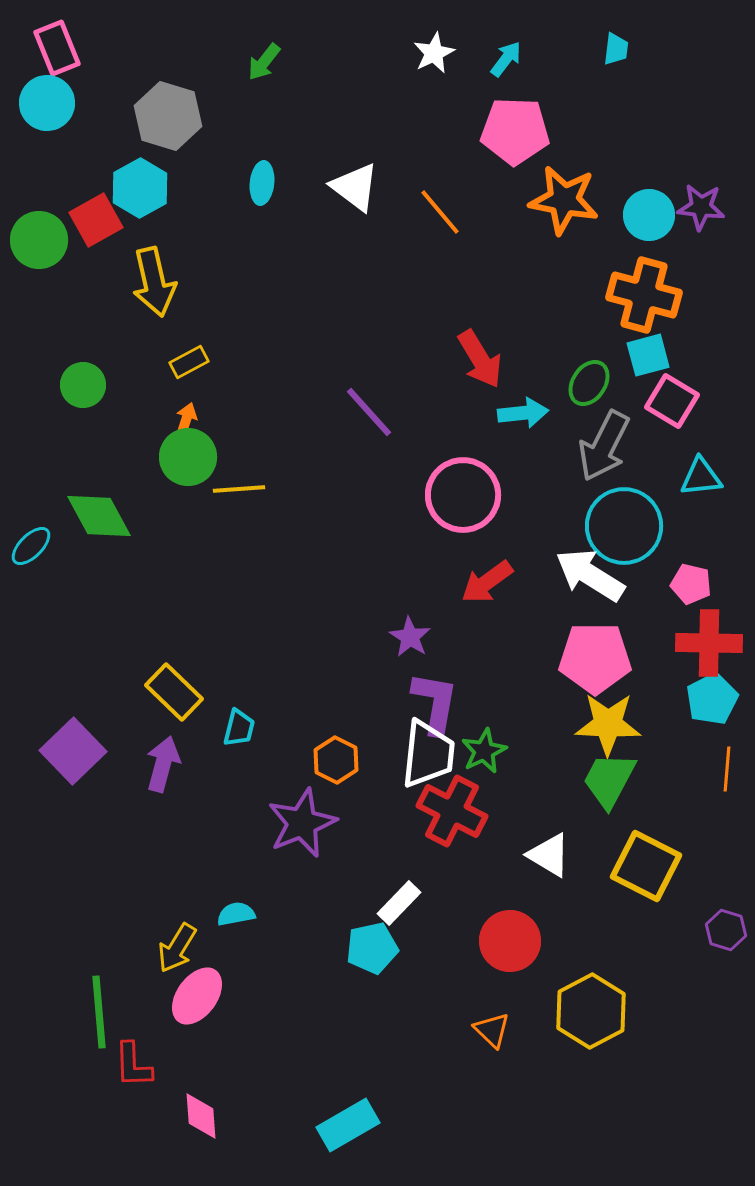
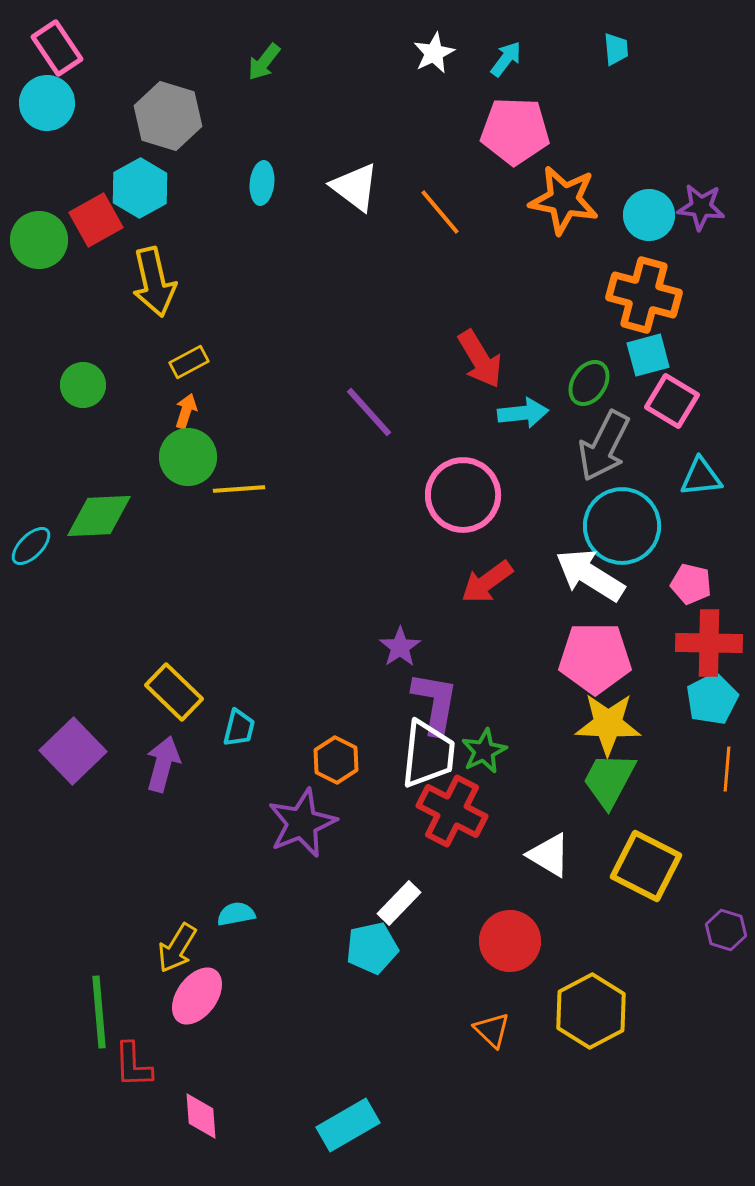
pink rectangle at (57, 48): rotated 12 degrees counterclockwise
cyan trapezoid at (616, 49): rotated 12 degrees counterclockwise
orange arrow at (186, 420): moved 9 px up
green diamond at (99, 516): rotated 64 degrees counterclockwise
cyan circle at (624, 526): moved 2 px left
purple star at (410, 637): moved 10 px left, 10 px down; rotated 6 degrees clockwise
